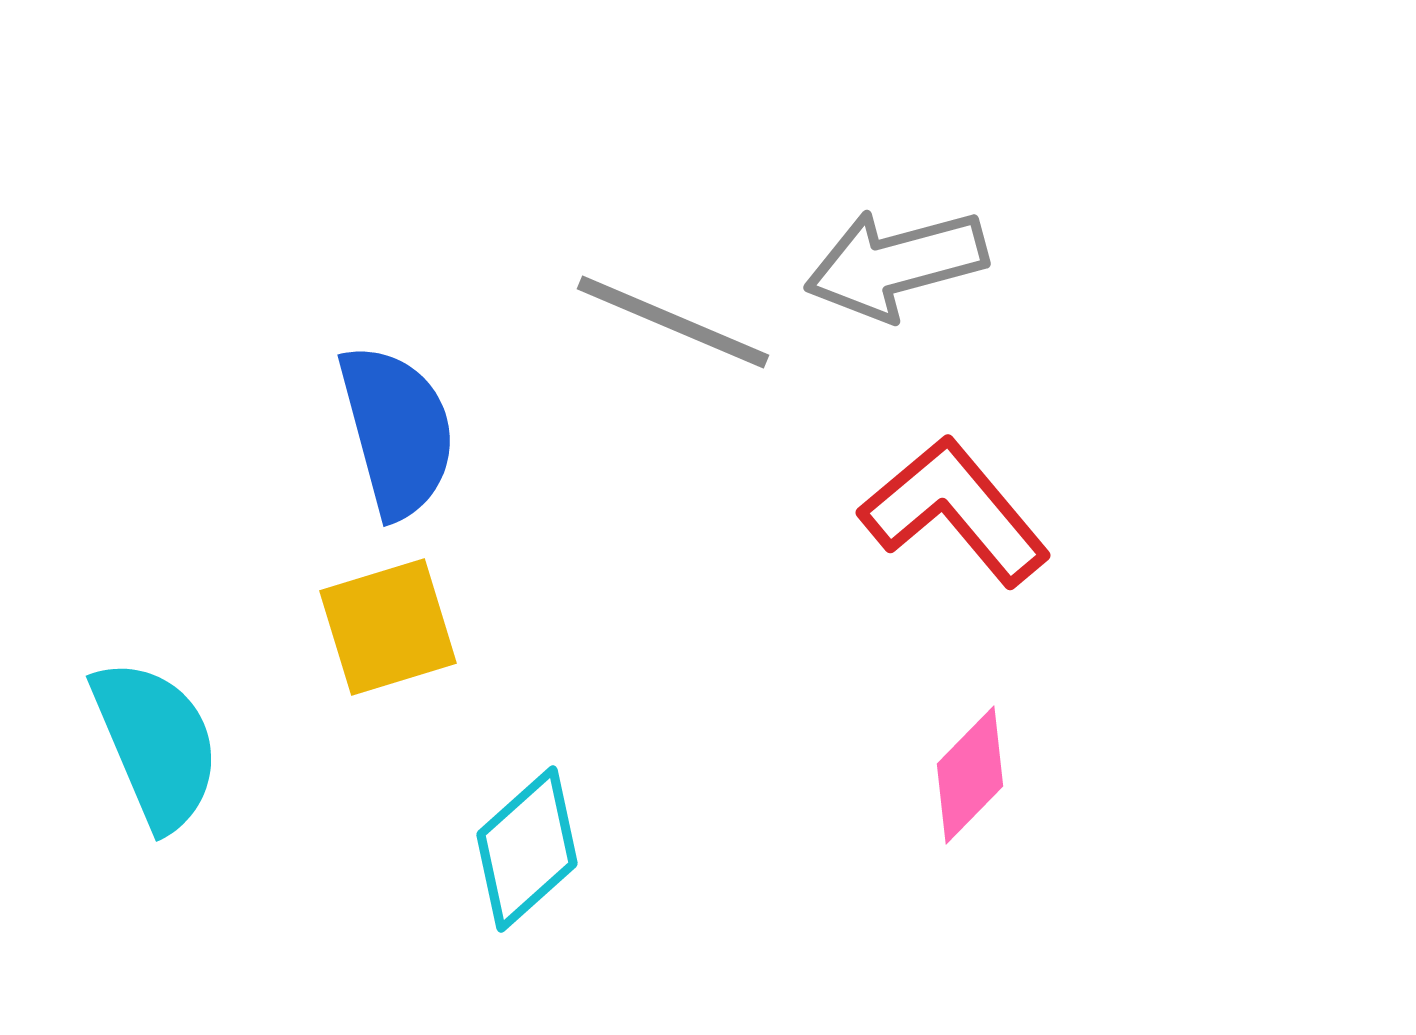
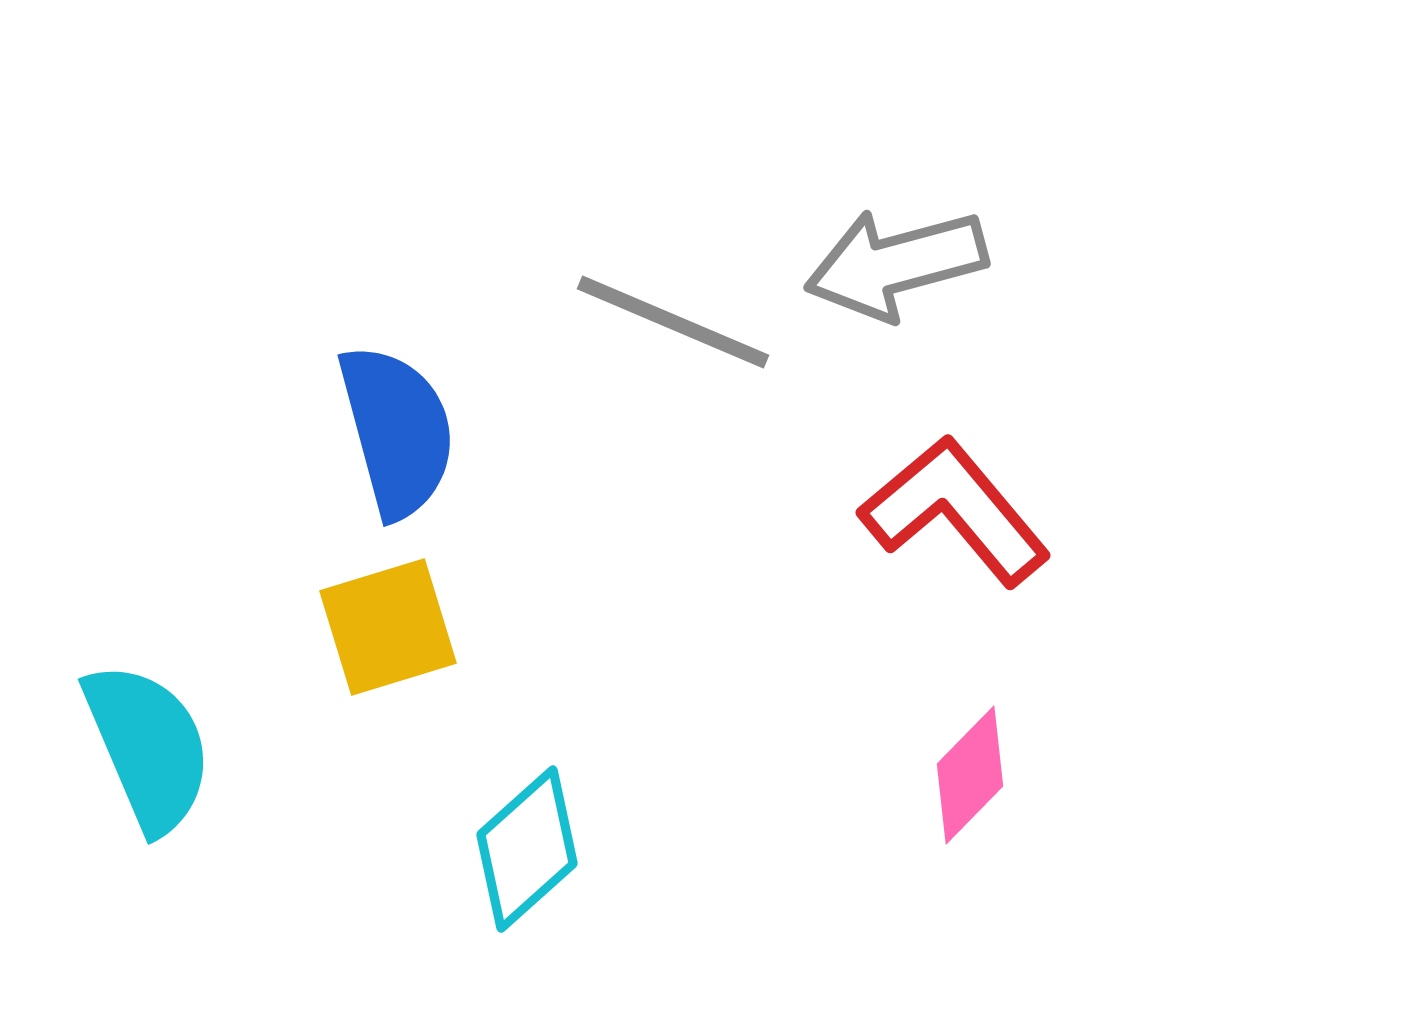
cyan semicircle: moved 8 px left, 3 px down
